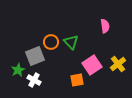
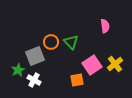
yellow cross: moved 3 px left
